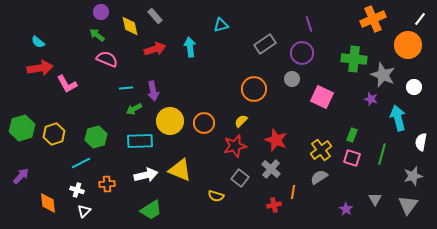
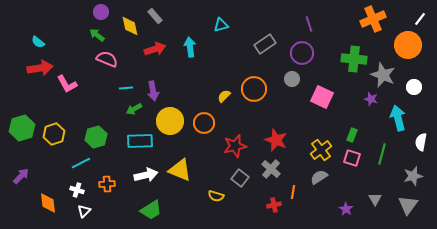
yellow semicircle at (241, 121): moved 17 px left, 25 px up
